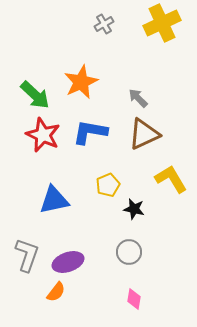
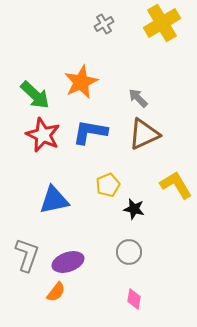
yellow cross: rotated 6 degrees counterclockwise
yellow L-shape: moved 5 px right, 6 px down
